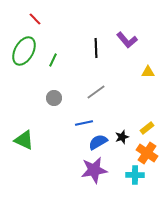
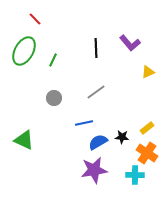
purple L-shape: moved 3 px right, 3 px down
yellow triangle: rotated 24 degrees counterclockwise
black star: rotated 24 degrees clockwise
